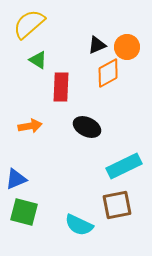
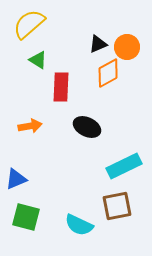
black triangle: moved 1 px right, 1 px up
brown square: moved 1 px down
green square: moved 2 px right, 5 px down
